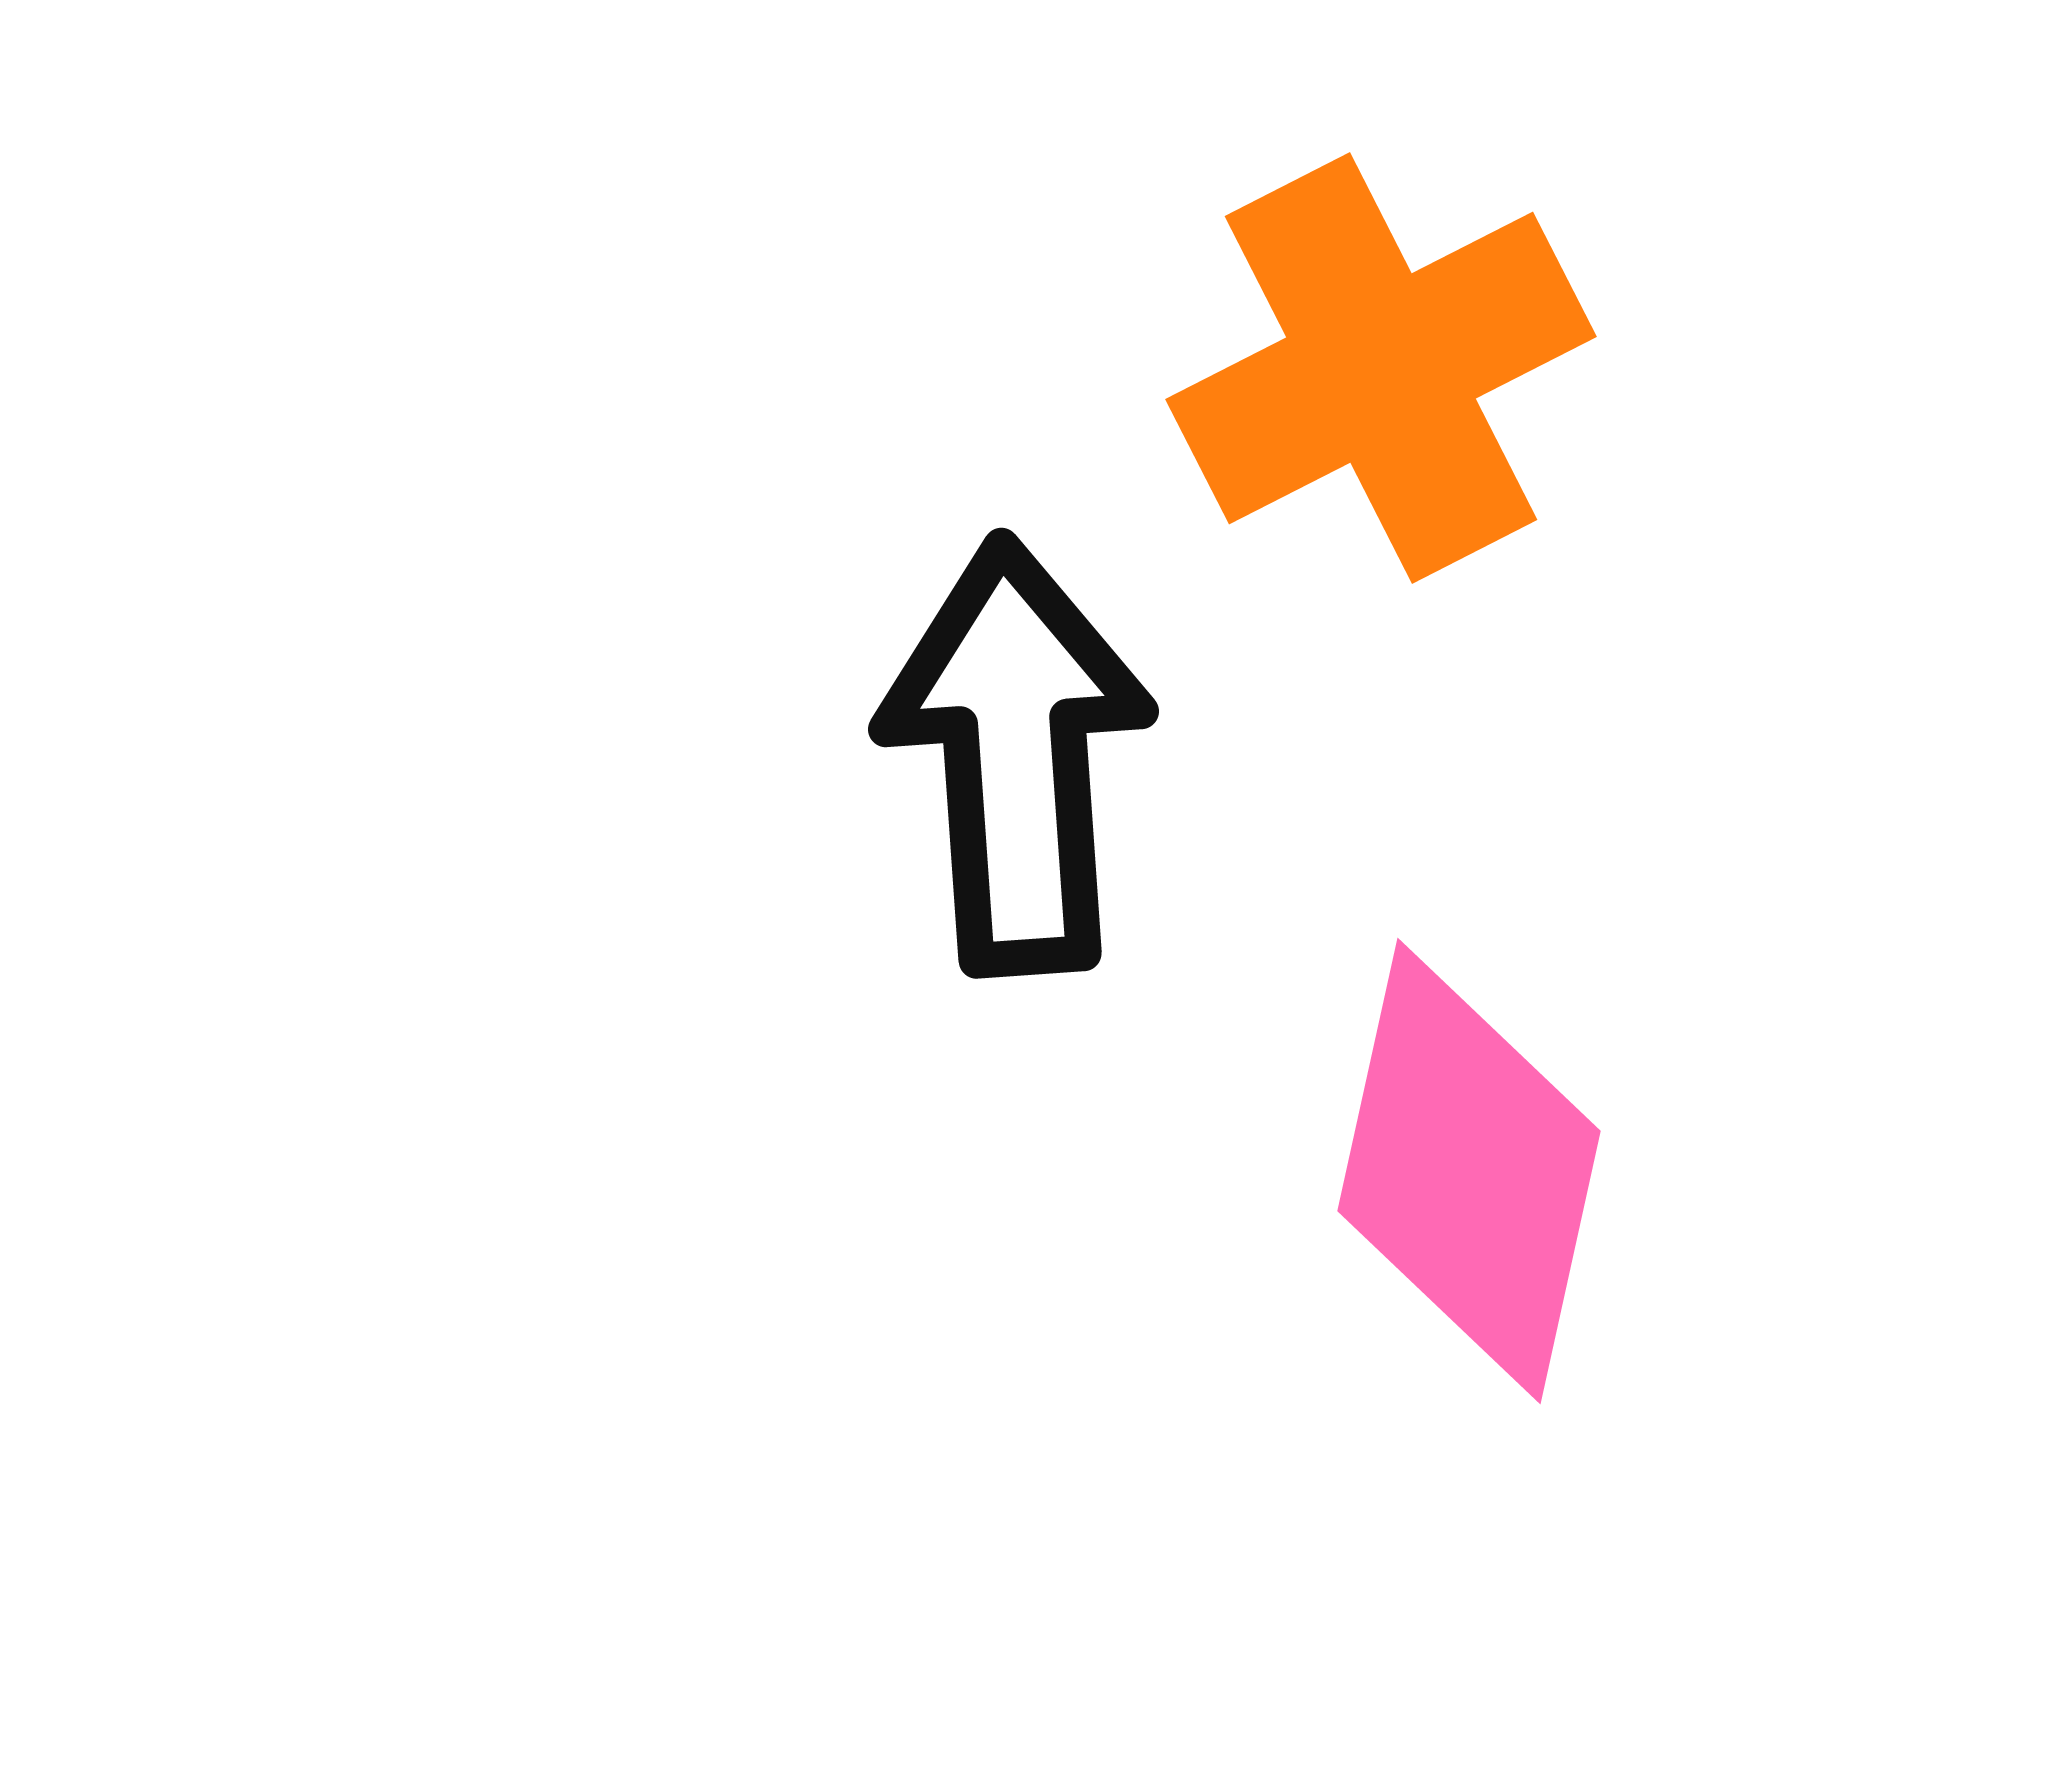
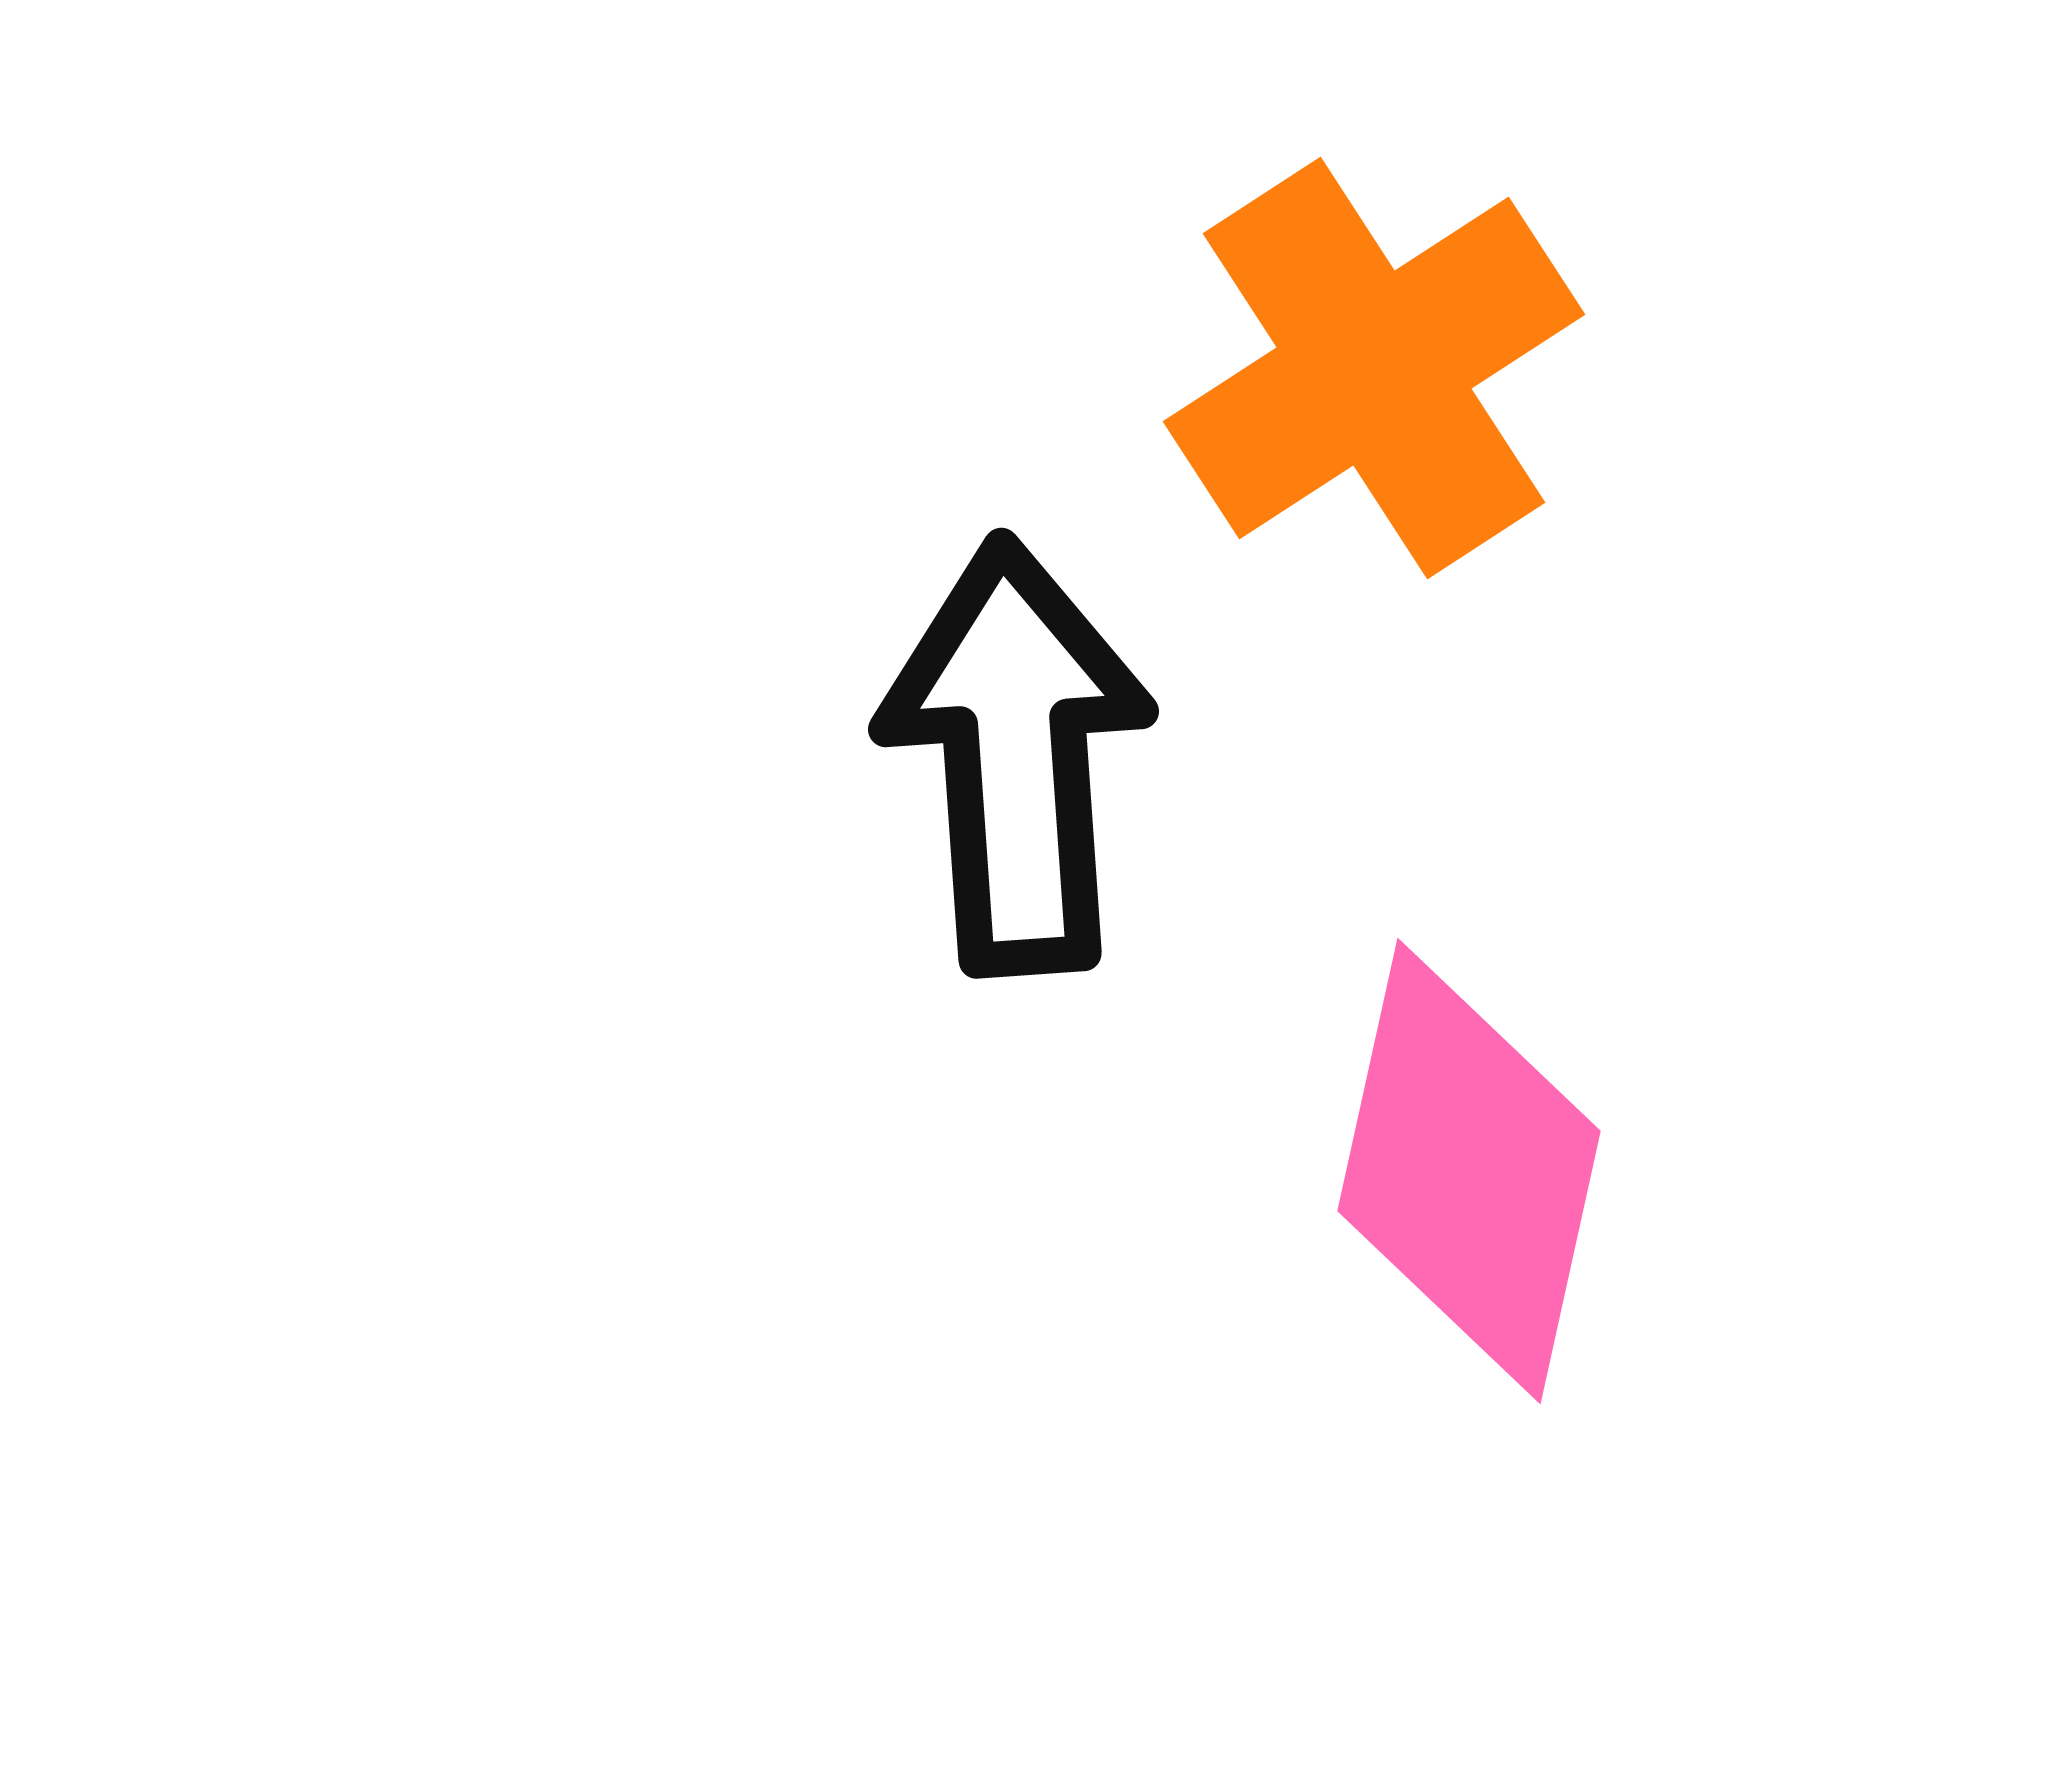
orange cross: moved 7 px left; rotated 6 degrees counterclockwise
